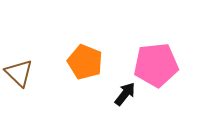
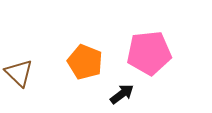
pink pentagon: moved 7 px left, 12 px up
black arrow: moved 3 px left; rotated 15 degrees clockwise
